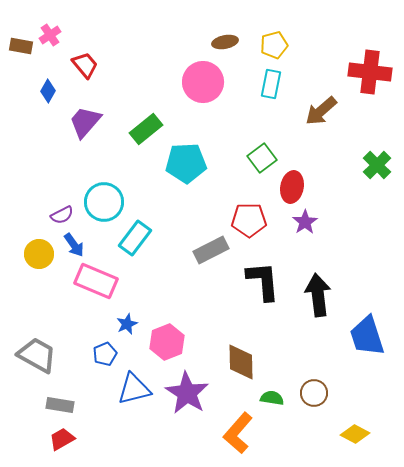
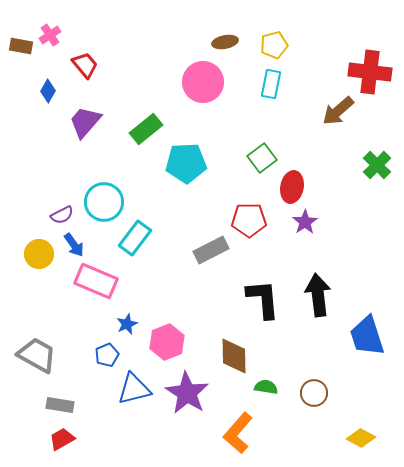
brown arrow at (321, 111): moved 17 px right
black L-shape at (263, 281): moved 18 px down
blue pentagon at (105, 354): moved 2 px right, 1 px down
brown diamond at (241, 362): moved 7 px left, 6 px up
green semicircle at (272, 398): moved 6 px left, 11 px up
yellow diamond at (355, 434): moved 6 px right, 4 px down
